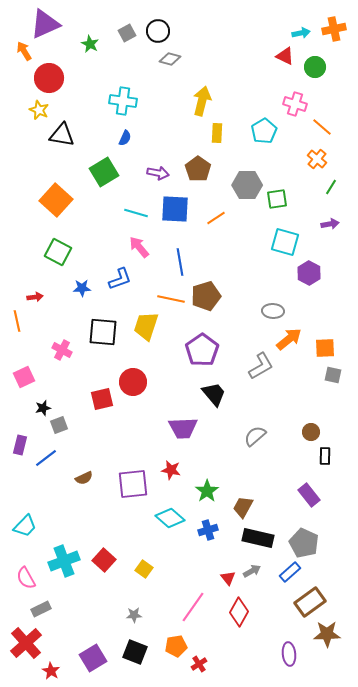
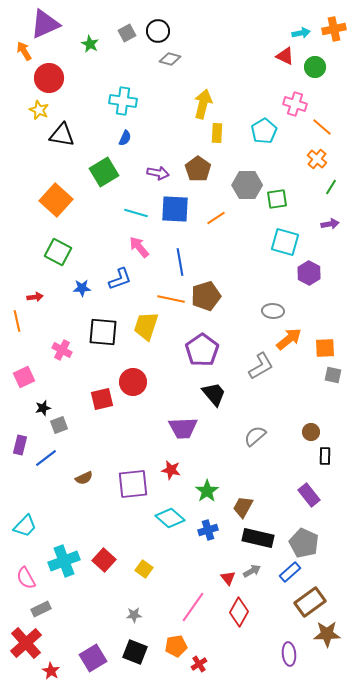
yellow arrow at (202, 101): moved 1 px right, 3 px down
